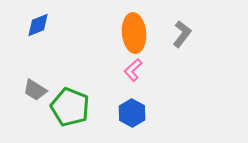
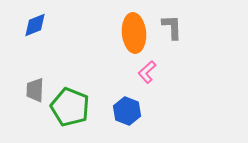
blue diamond: moved 3 px left
gray L-shape: moved 10 px left, 7 px up; rotated 40 degrees counterclockwise
pink L-shape: moved 14 px right, 2 px down
gray trapezoid: rotated 60 degrees clockwise
blue hexagon: moved 5 px left, 2 px up; rotated 8 degrees counterclockwise
